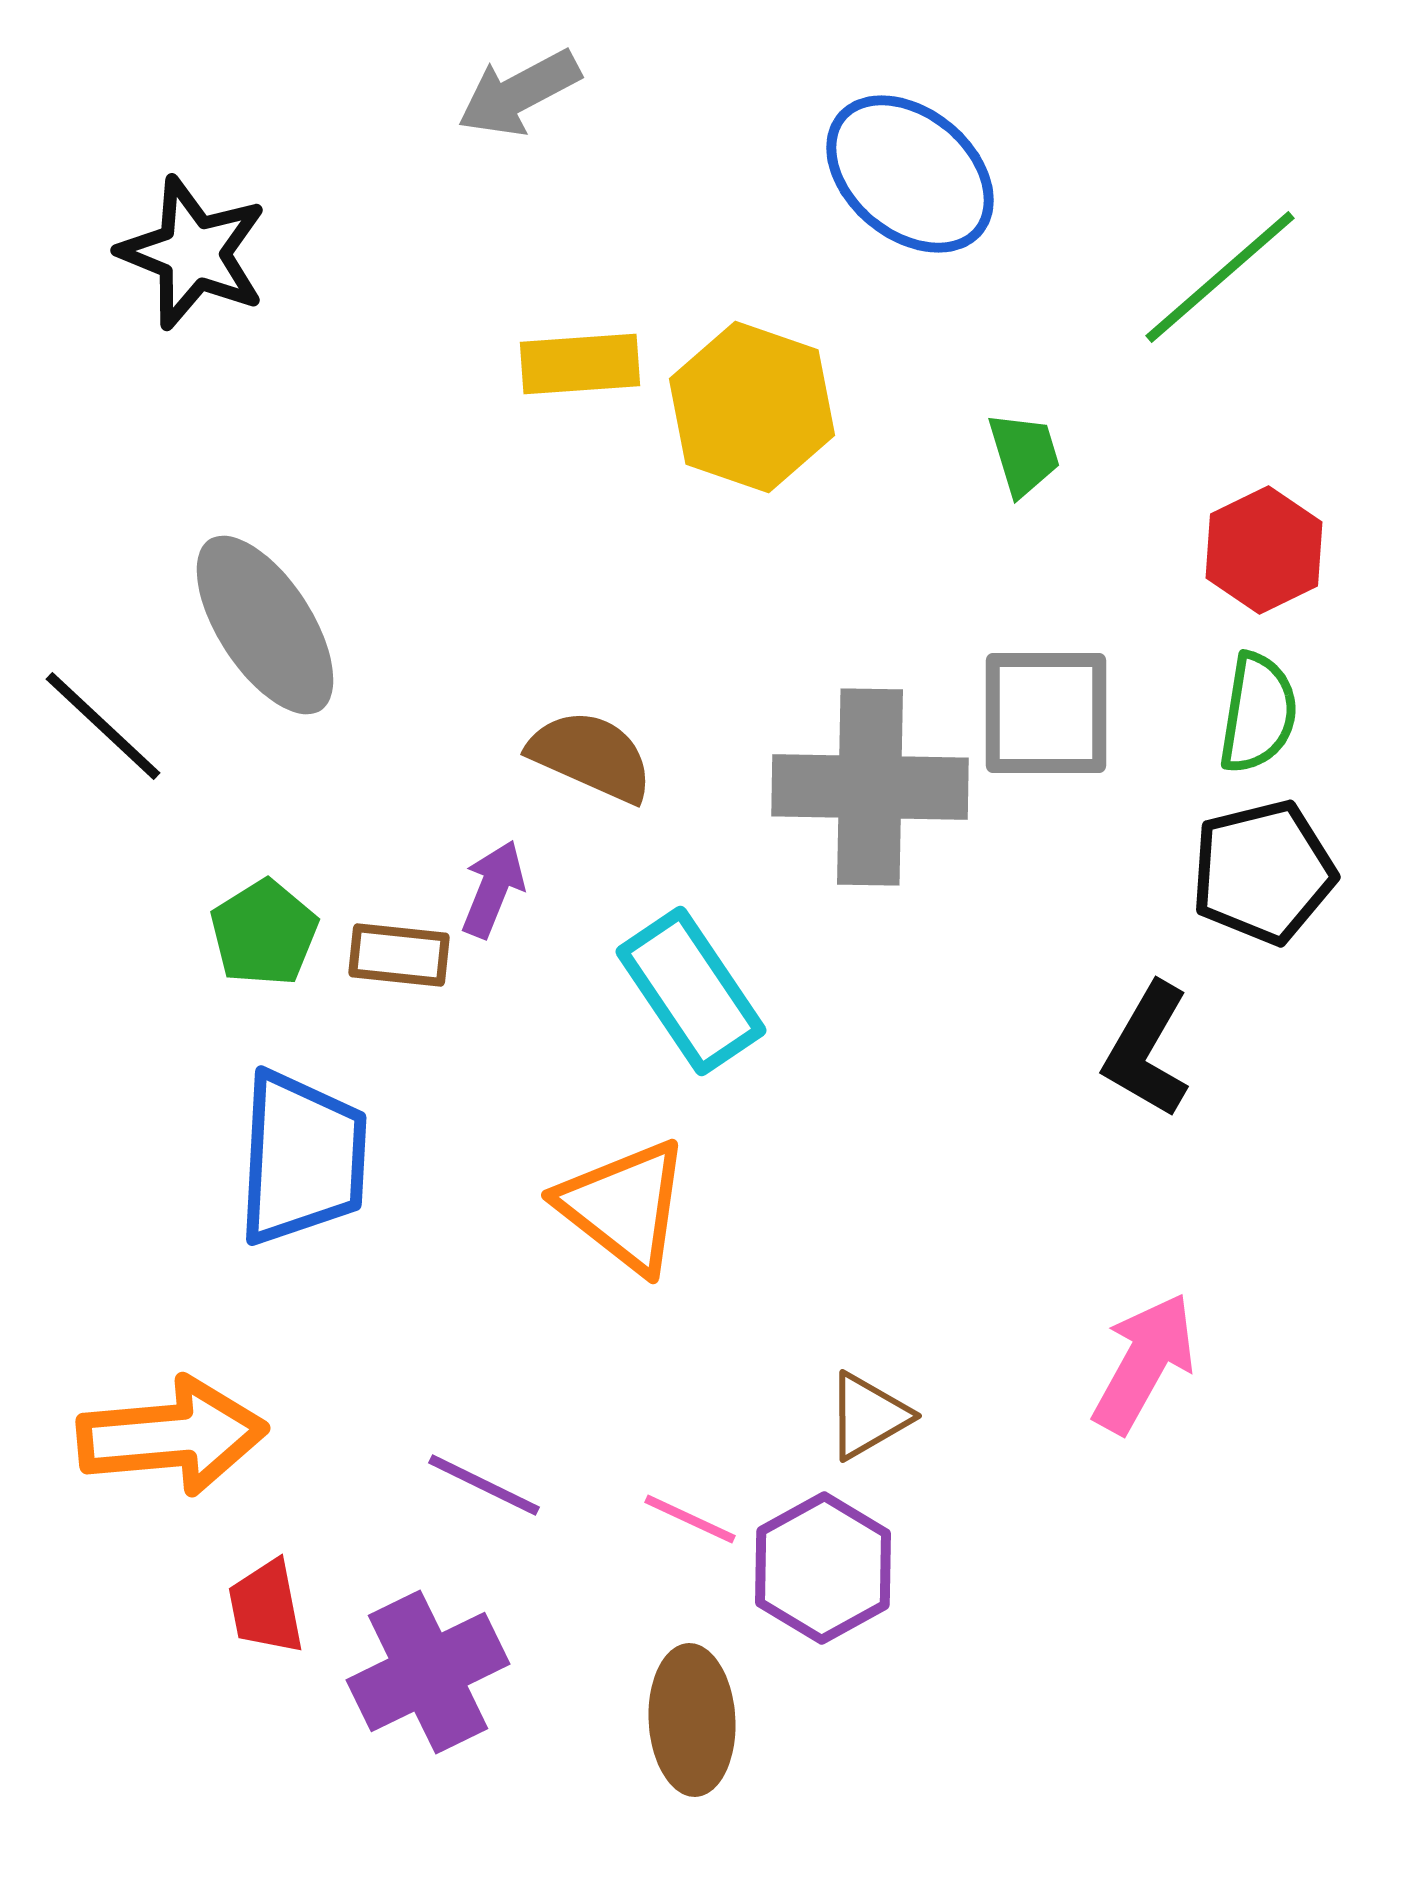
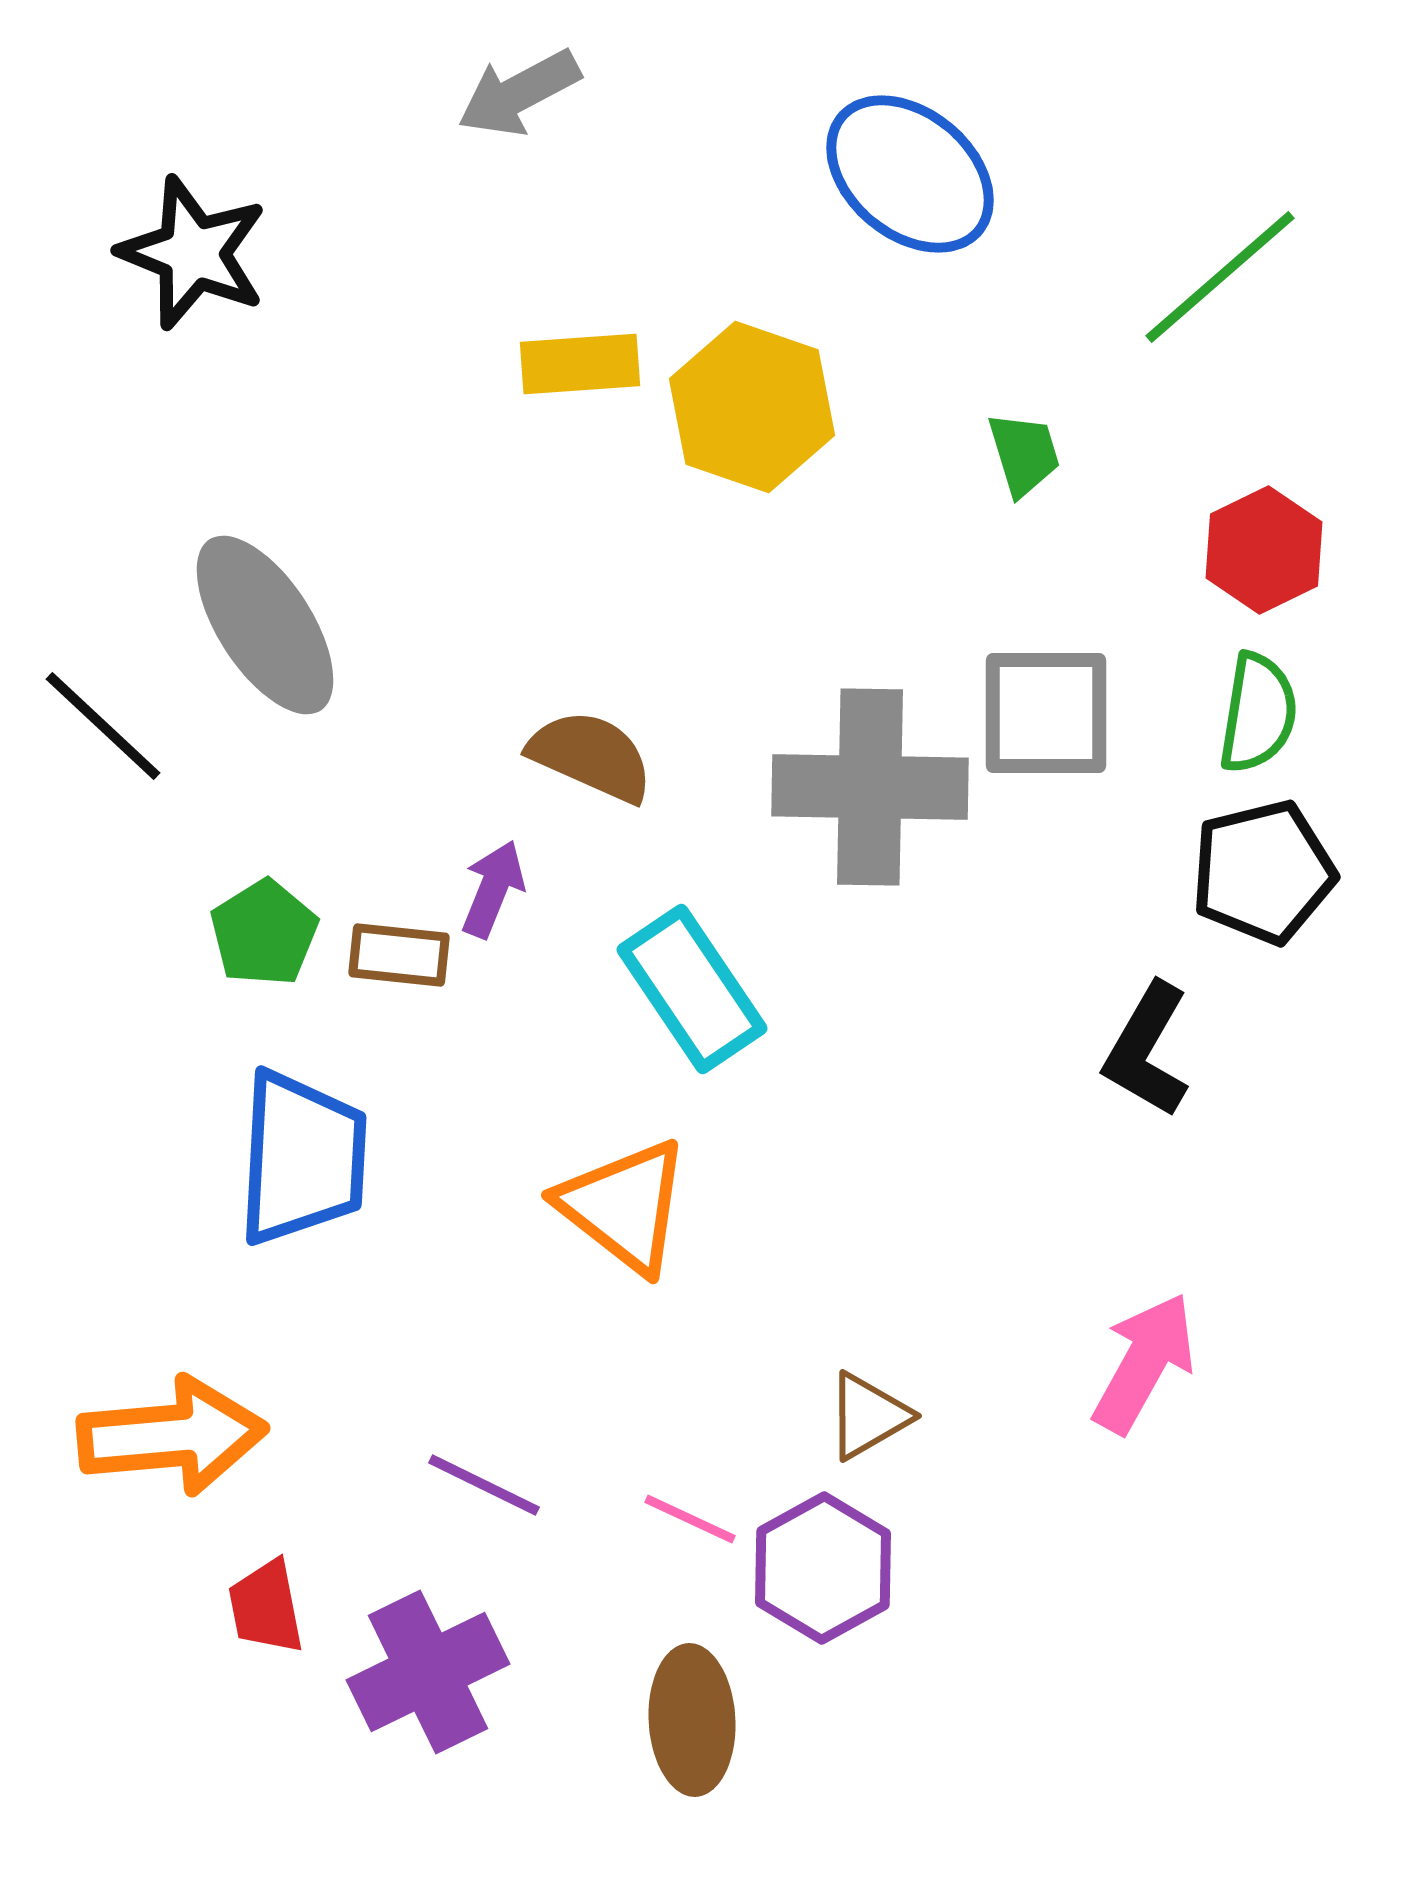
cyan rectangle: moved 1 px right, 2 px up
